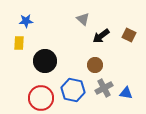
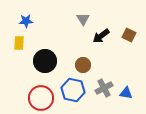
gray triangle: rotated 16 degrees clockwise
brown circle: moved 12 px left
